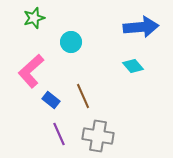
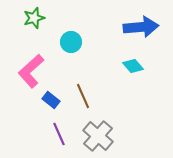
gray cross: rotated 32 degrees clockwise
